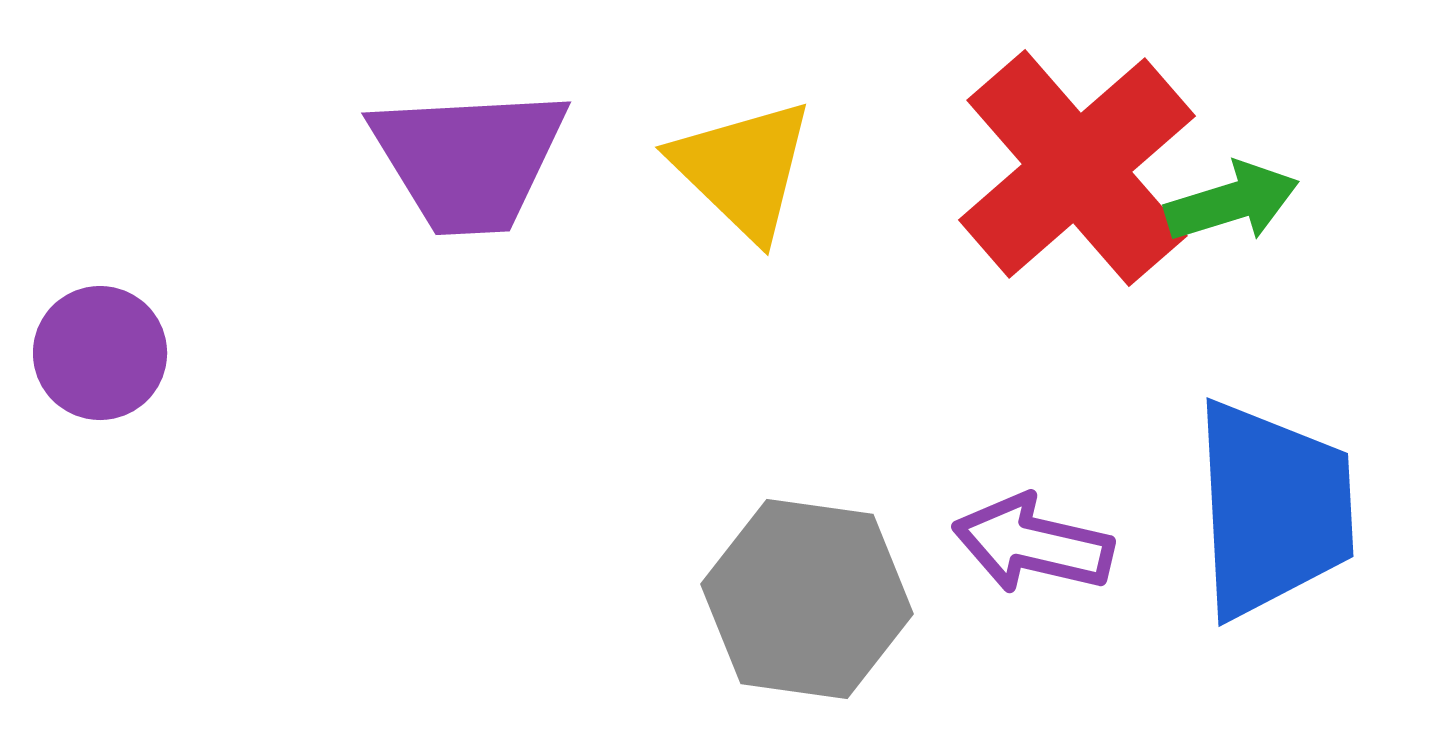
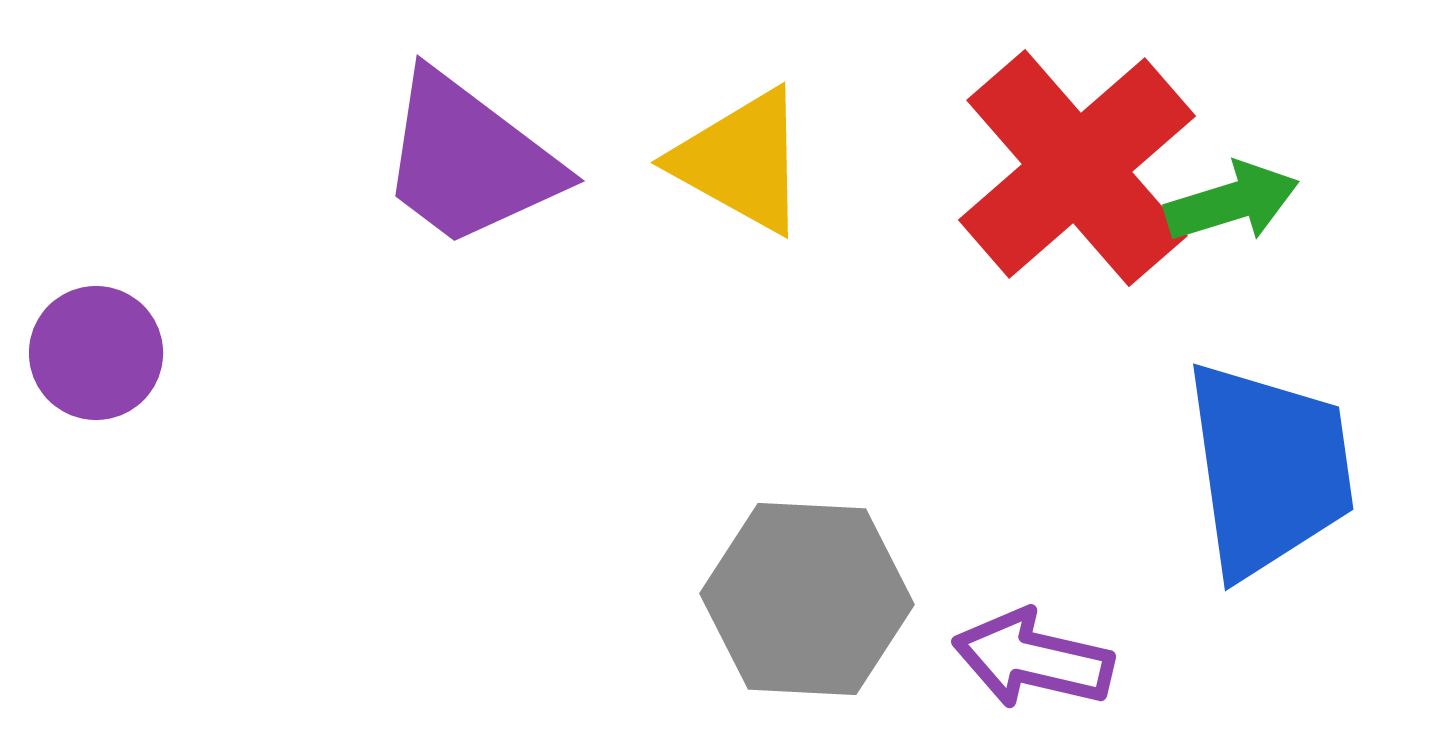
purple trapezoid: rotated 40 degrees clockwise
yellow triangle: moved 2 px left, 8 px up; rotated 15 degrees counterclockwise
purple circle: moved 4 px left
blue trapezoid: moved 4 px left, 40 px up; rotated 5 degrees counterclockwise
purple arrow: moved 115 px down
gray hexagon: rotated 5 degrees counterclockwise
